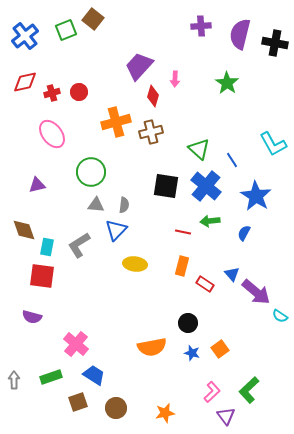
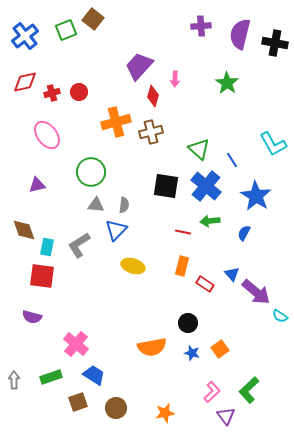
pink ellipse at (52, 134): moved 5 px left, 1 px down
yellow ellipse at (135, 264): moved 2 px left, 2 px down; rotated 10 degrees clockwise
